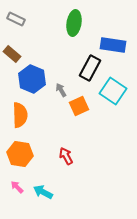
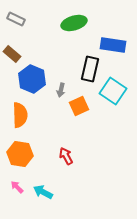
green ellipse: rotated 65 degrees clockwise
black rectangle: moved 1 px down; rotated 15 degrees counterclockwise
gray arrow: rotated 136 degrees counterclockwise
